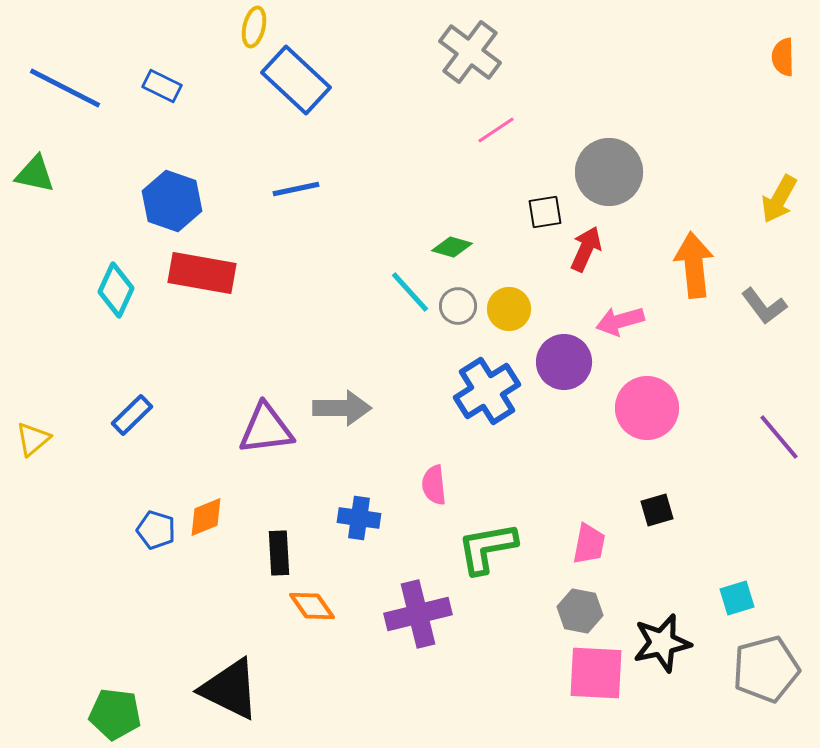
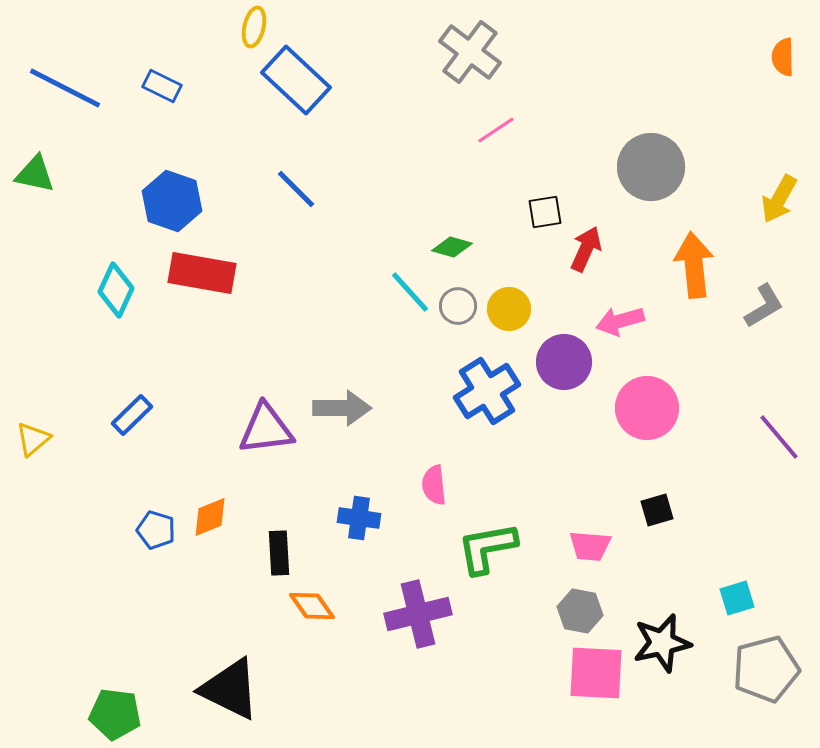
gray circle at (609, 172): moved 42 px right, 5 px up
blue line at (296, 189): rotated 57 degrees clockwise
gray L-shape at (764, 306): rotated 84 degrees counterclockwise
orange diamond at (206, 517): moved 4 px right
pink trapezoid at (589, 544): moved 1 px right, 2 px down; rotated 84 degrees clockwise
